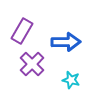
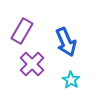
blue arrow: rotated 68 degrees clockwise
cyan star: rotated 18 degrees clockwise
